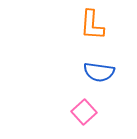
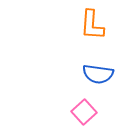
blue semicircle: moved 1 px left, 2 px down
